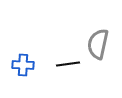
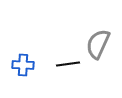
gray semicircle: rotated 12 degrees clockwise
